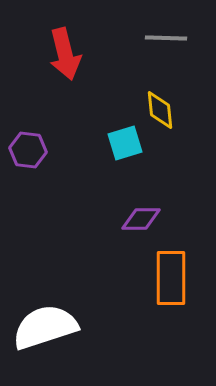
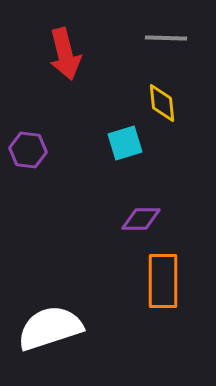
yellow diamond: moved 2 px right, 7 px up
orange rectangle: moved 8 px left, 3 px down
white semicircle: moved 5 px right, 1 px down
